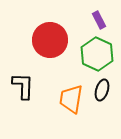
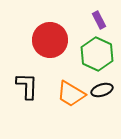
black L-shape: moved 4 px right
black ellipse: rotated 55 degrees clockwise
orange trapezoid: moved 5 px up; rotated 68 degrees counterclockwise
